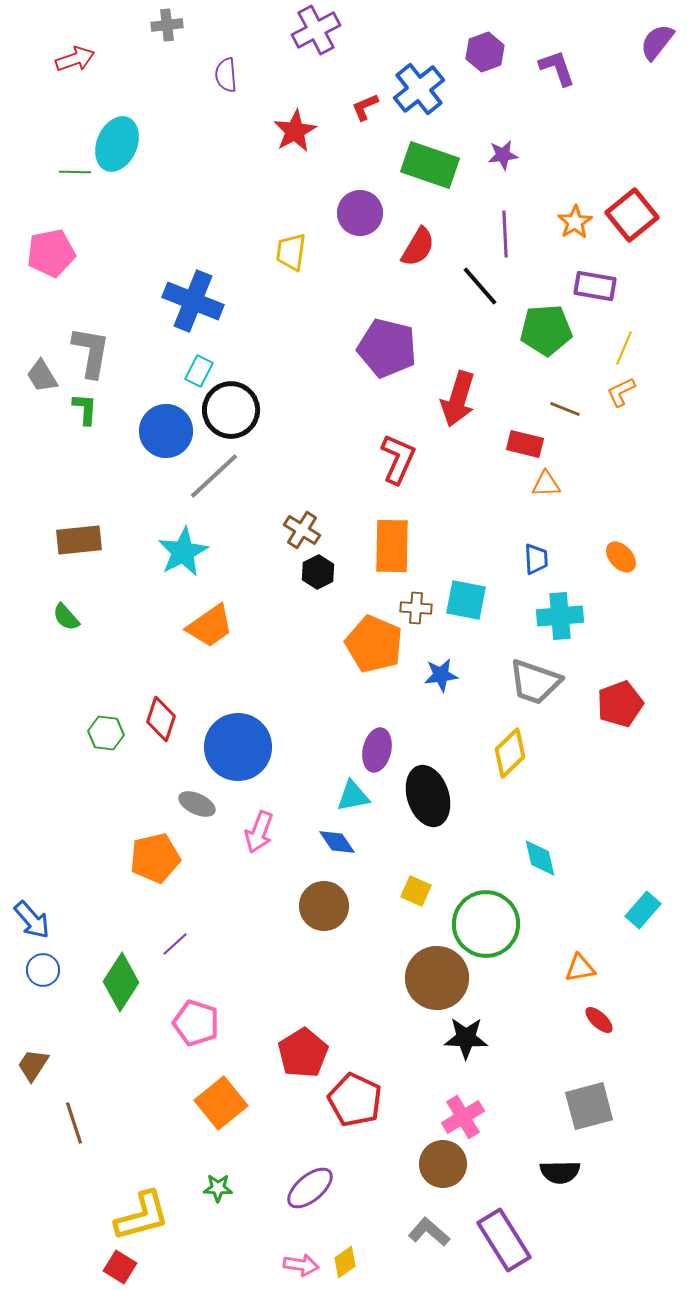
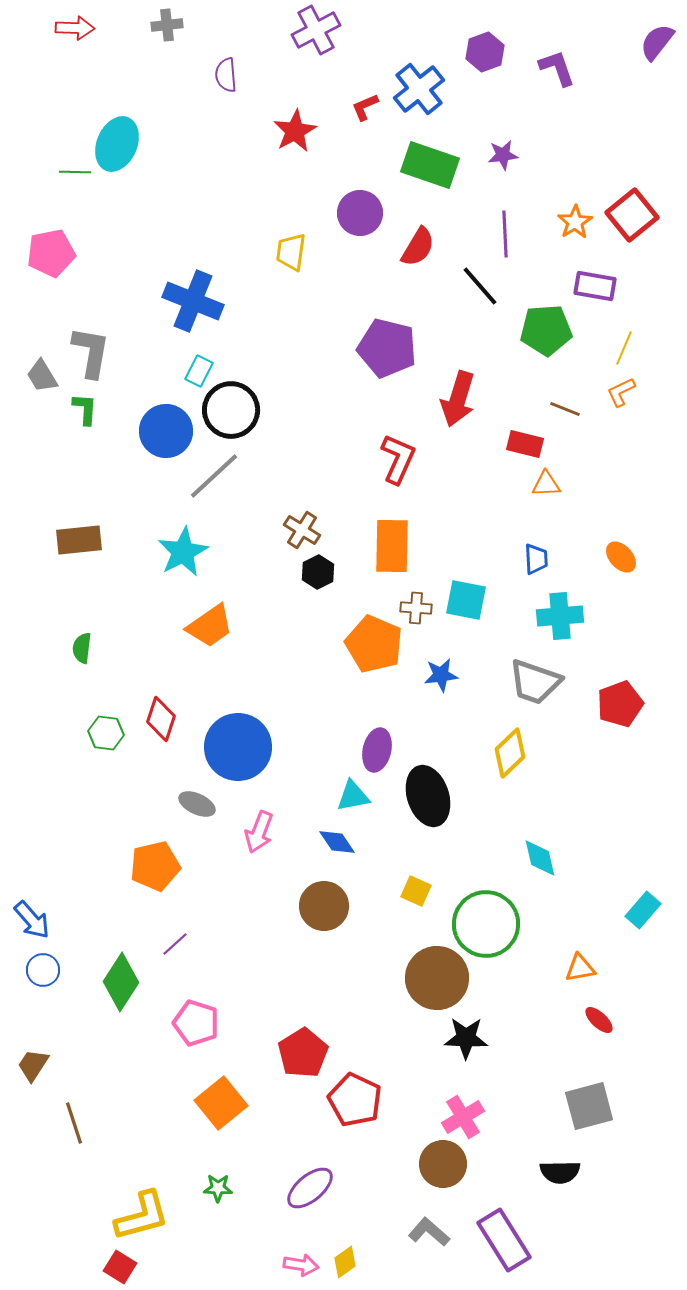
red arrow at (75, 59): moved 31 px up; rotated 21 degrees clockwise
green semicircle at (66, 617): moved 16 px right, 31 px down; rotated 48 degrees clockwise
orange pentagon at (155, 858): moved 8 px down
